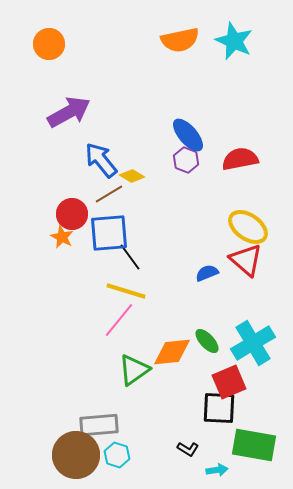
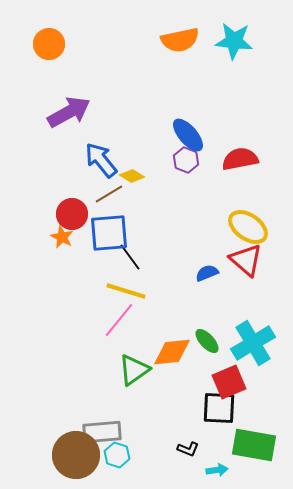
cyan star: rotated 18 degrees counterclockwise
gray rectangle: moved 3 px right, 7 px down
black L-shape: rotated 10 degrees counterclockwise
